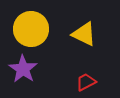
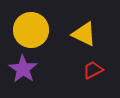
yellow circle: moved 1 px down
red trapezoid: moved 7 px right, 12 px up
